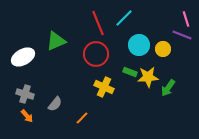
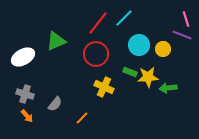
red line: rotated 60 degrees clockwise
green arrow: rotated 48 degrees clockwise
